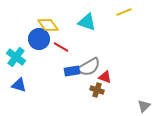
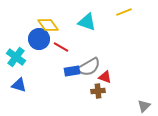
brown cross: moved 1 px right, 1 px down; rotated 24 degrees counterclockwise
